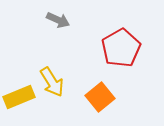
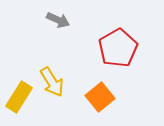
red pentagon: moved 3 px left
yellow rectangle: rotated 36 degrees counterclockwise
